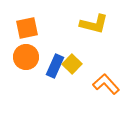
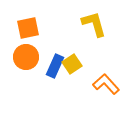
yellow L-shape: rotated 120 degrees counterclockwise
orange square: moved 1 px right
yellow square: rotated 12 degrees clockwise
